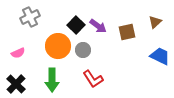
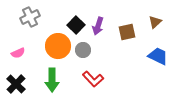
purple arrow: rotated 72 degrees clockwise
blue trapezoid: moved 2 px left
red L-shape: rotated 10 degrees counterclockwise
